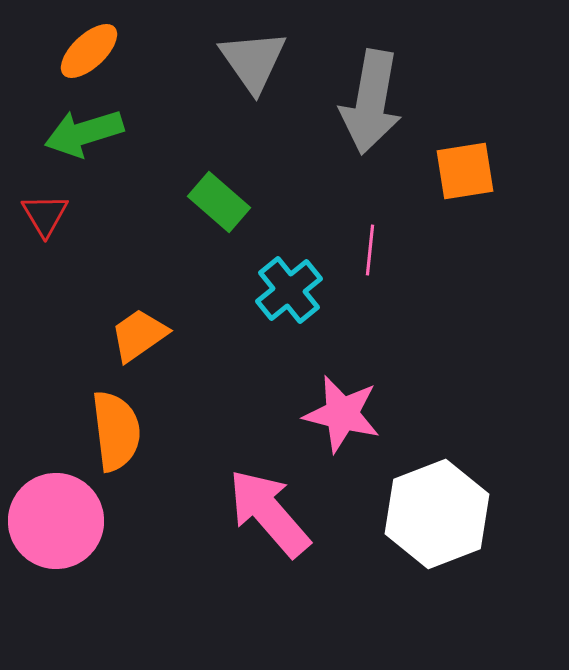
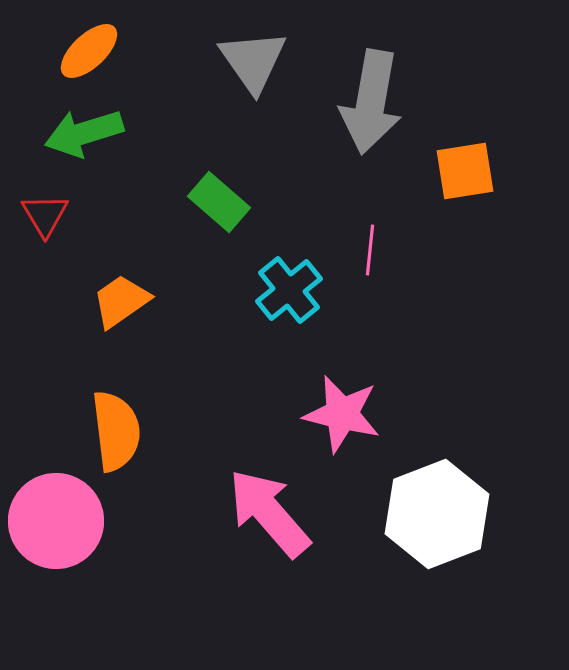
orange trapezoid: moved 18 px left, 34 px up
